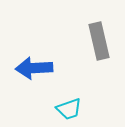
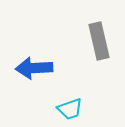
cyan trapezoid: moved 1 px right
